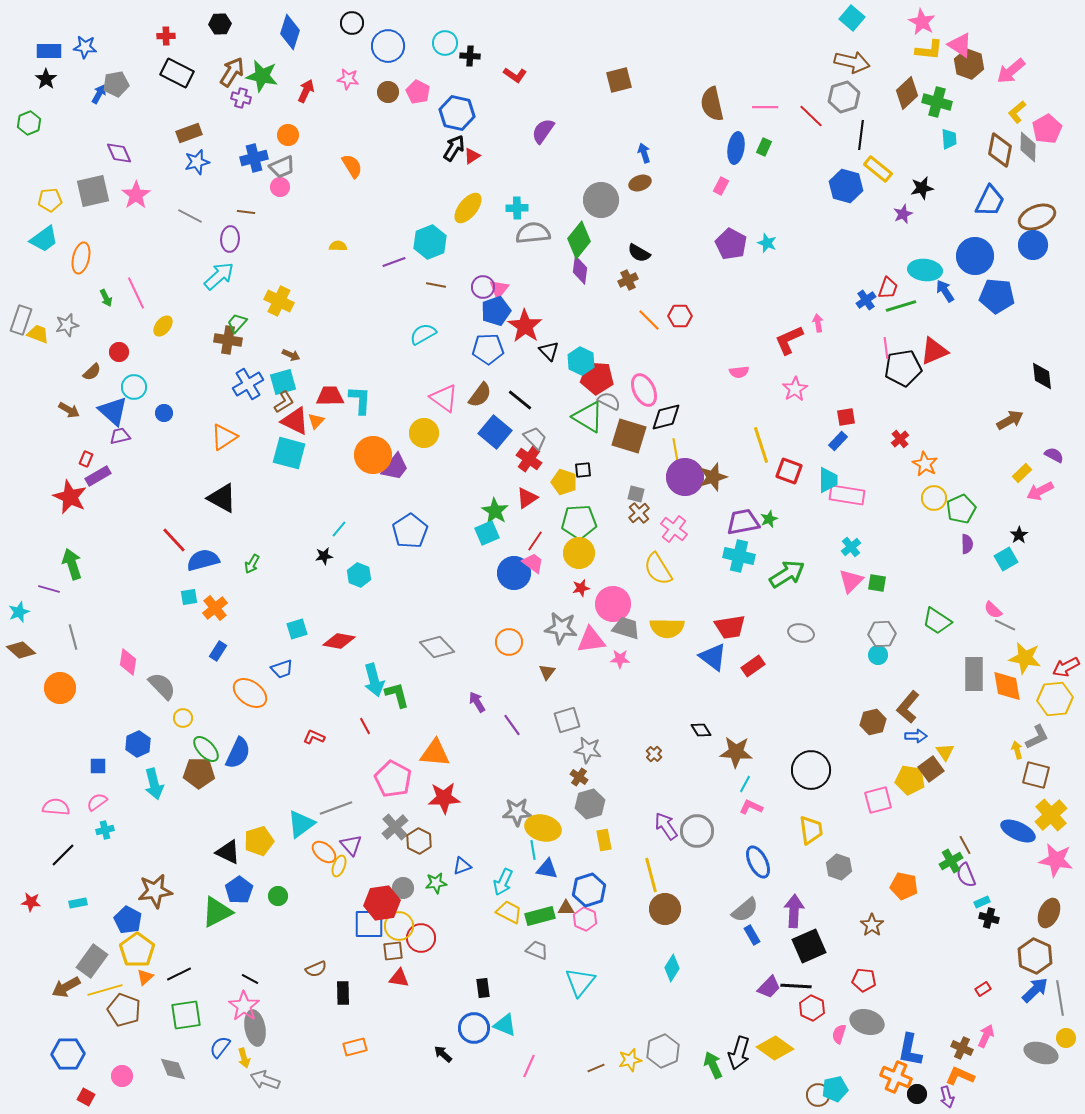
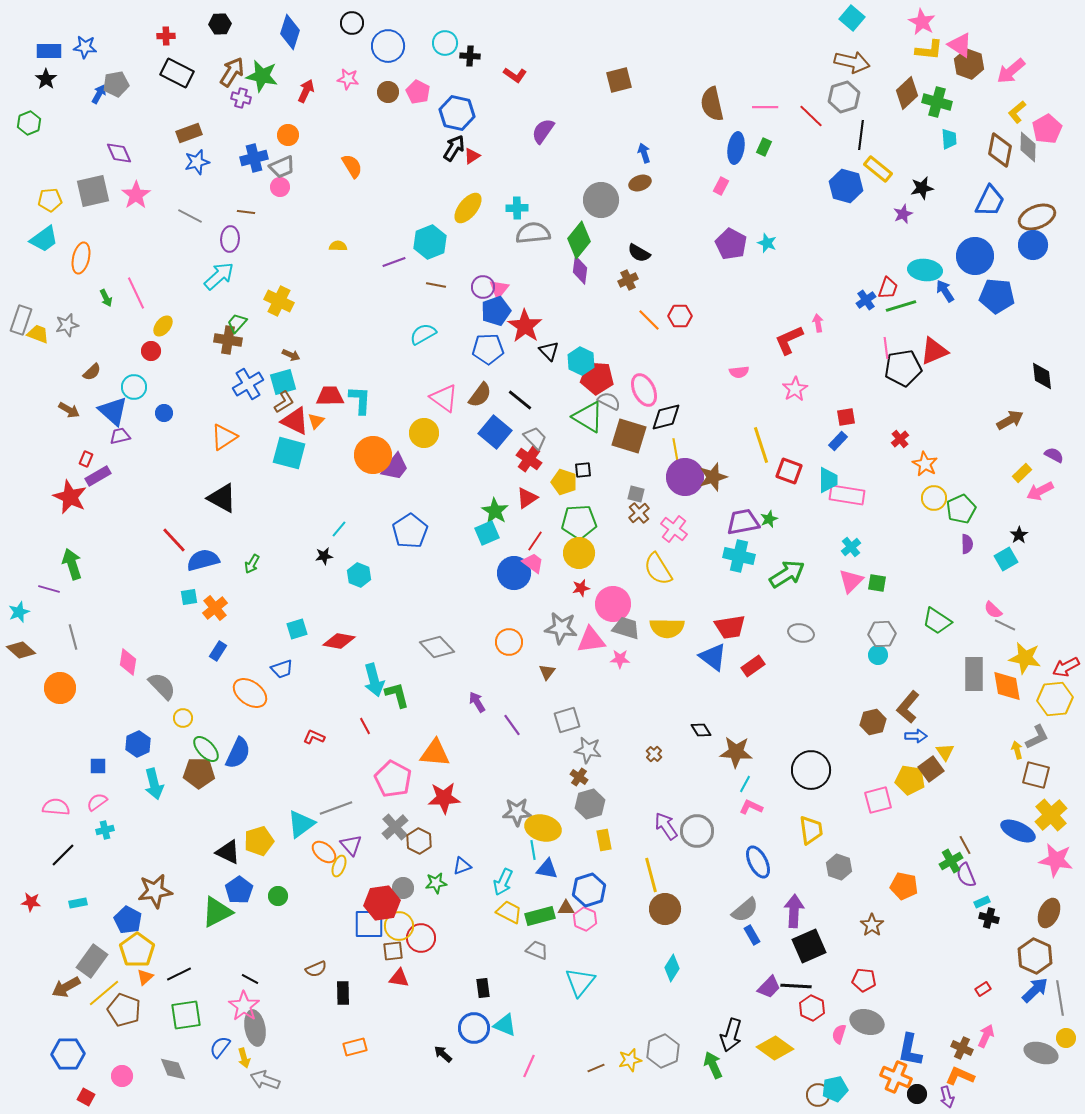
red circle at (119, 352): moved 32 px right, 1 px up
yellow line at (105, 990): moved 1 px left, 3 px down; rotated 24 degrees counterclockwise
black arrow at (739, 1053): moved 8 px left, 18 px up
